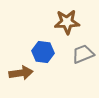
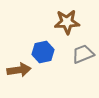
blue hexagon: rotated 20 degrees counterclockwise
brown arrow: moved 2 px left, 3 px up
